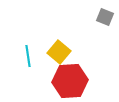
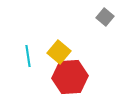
gray square: rotated 18 degrees clockwise
red hexagon: moved 4 px up
